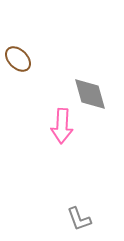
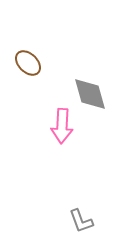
brown ellipse: moved 10 px right, 4 px down
gray L-shape: moved 2 px right, 2 px down
